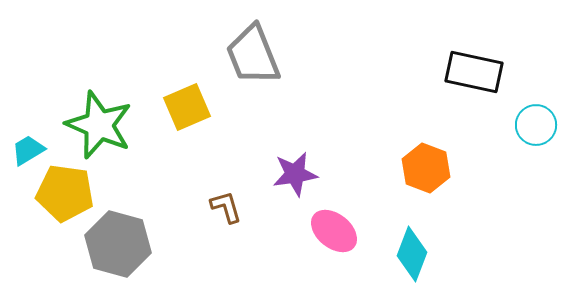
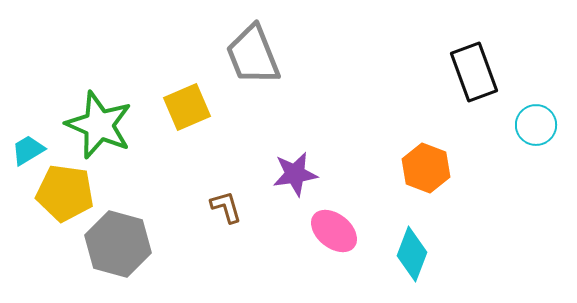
black rectangle: rotated 58 degrees clockwise
